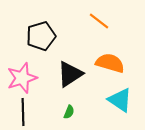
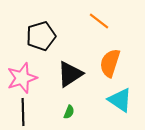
orange semicircle: rotated 88 degrees counterclockwise
